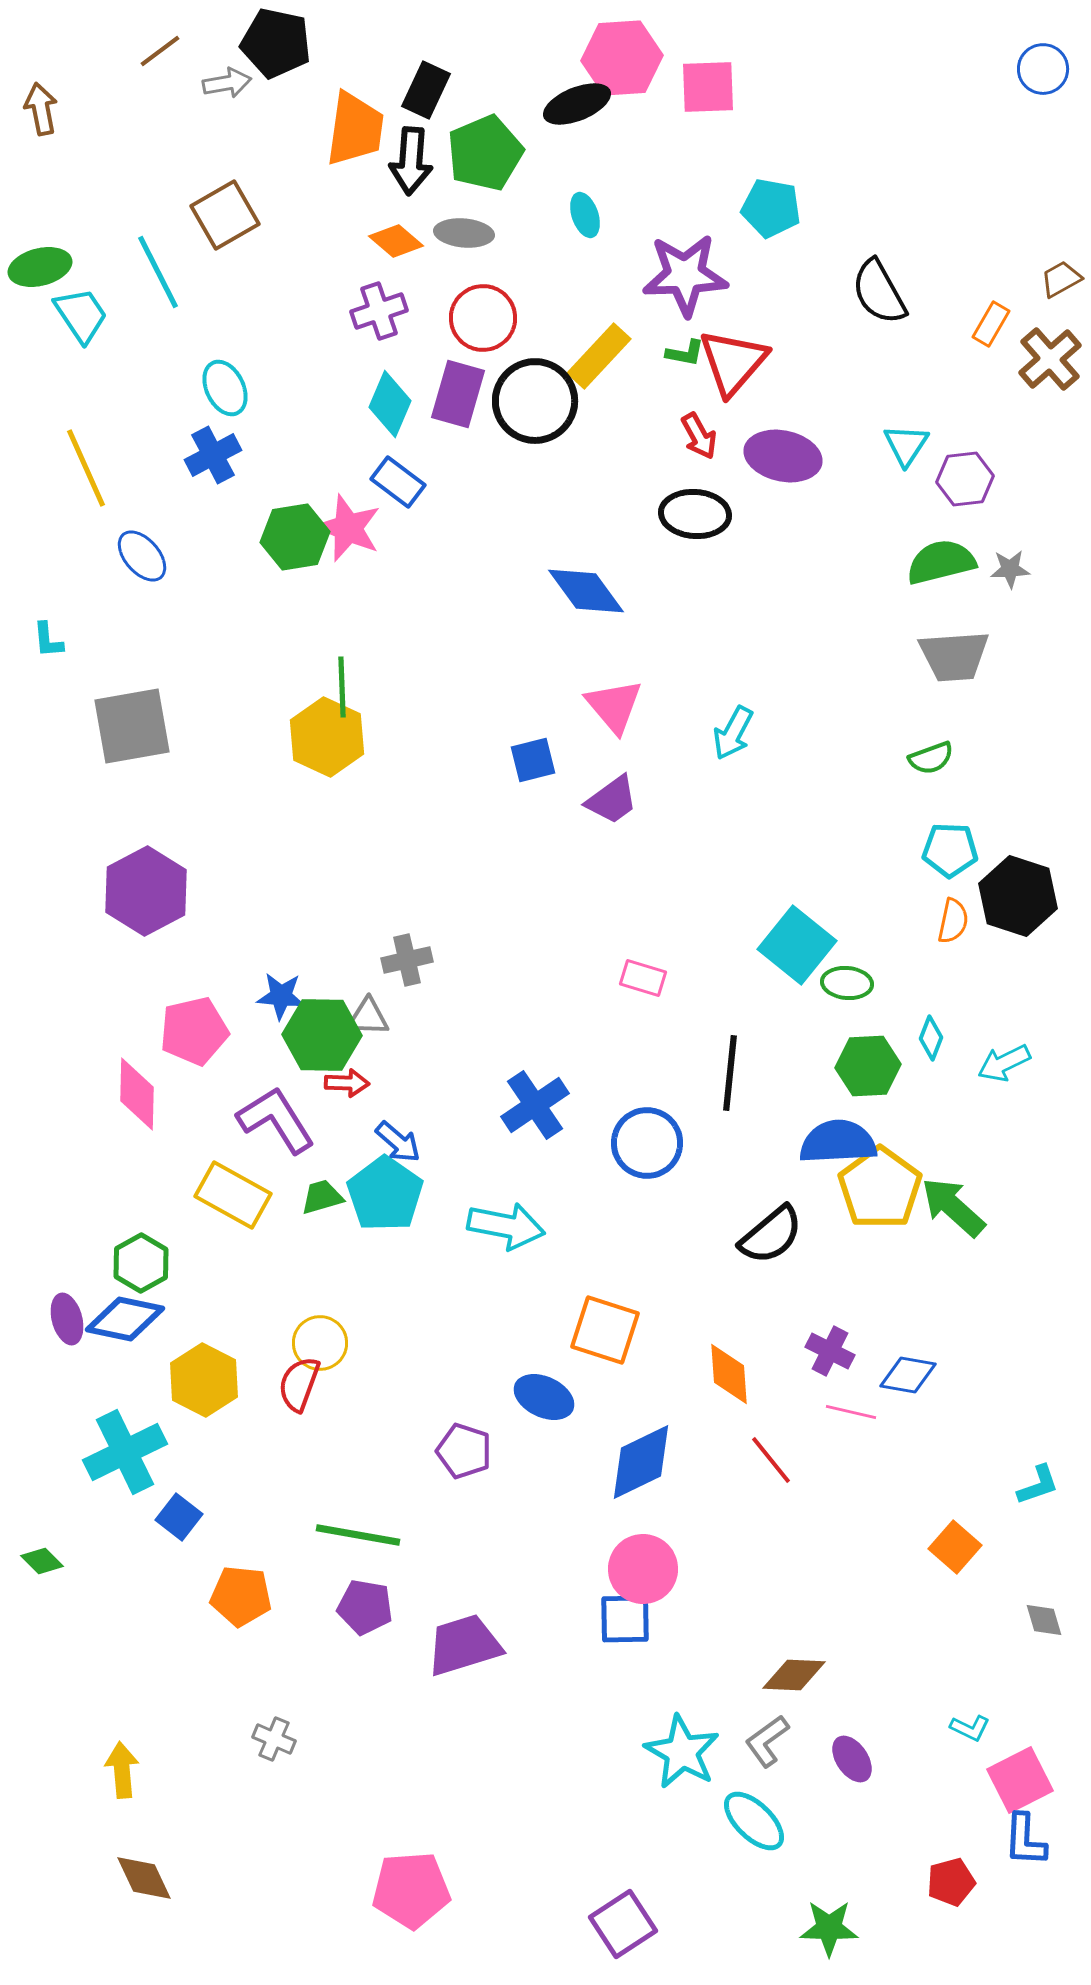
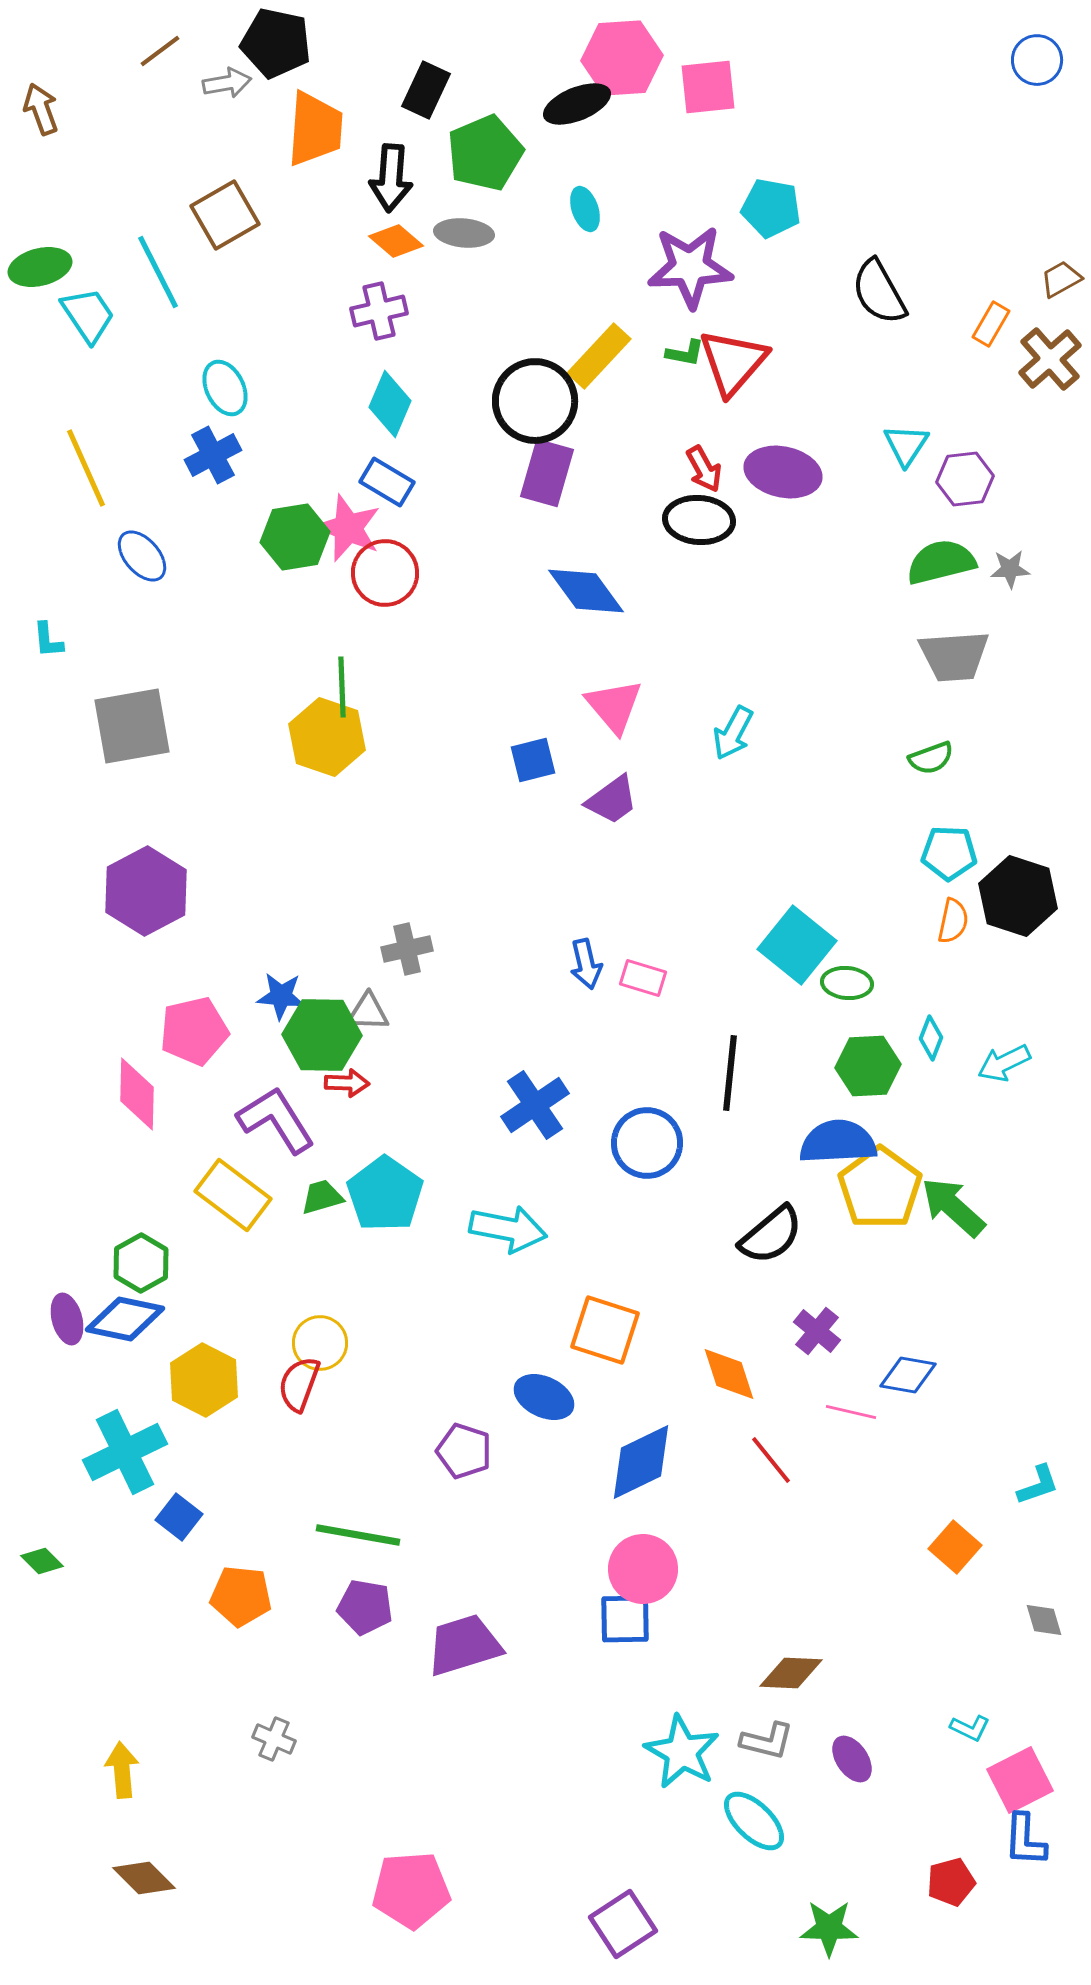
blue circle at (1043, 69): moved 6 px left, 9 px up
pink square at (708, 87): rotated 4 degrees counterclockwise
brown arrow at (41, 109): rotated 9 degrees counterclockwise
orange trapezoid at (355, 129): moved 40 px left; rotated 4 degrees counterclockwise
black arrow at (411, 161): moved 20 px left, 17 px down
cyan ellipse at (585, 215): moved 6 px up
purple star at (685, 275): moved 5 px right, 8 px up
purple cross at (379, 311): rotated 6 degrees clockwise
cyan trapezoid at (81, 315): moved 7 px right
red circle at (483, 318): moved 98 px left, 255 px down
purple rectangle at (458, 394): moved 89 px right, 79 px down
red arrow at (699, 436): moved 5 px right, 33 px down
purple ellipse at (783, 456): moved 16 px down
blue rectangle at (398, 482): moved 11 px left; rotated 6 degrees counterclockwise
black ellipse at (695, 514): moved 4 px right, 6 px down
yellow hexagon at (327, 737): rotated 6 degrees counterclockwise
cyan pentagon at (950, 850): moved 1 px left, 3 px down
gray cross at (407, 960): moved 11 px up
gray triangle at (368, 1017): moved 5 px up
blue arrow at (398, 1142): moved 188 px right, 178 px up; rotated 36 degrees clockwise
yellow rectangle at (233, 1195): rotated 8 degrees clockwise
cyan arrow at (506, 1226): moved 2 px right, 3 px down
purple cross at (830, 1351): moved 13 px left, 20 px up; rotated 12 degrees clockwise
orange diamond at (729, 1374): rotated 14 degrees counterclockwise
brown diamond at (794, 1675): moved 3 px left, 2 px up
gray L-shape at (767, 1741): rotated 130 degrees counterclockwise
brown diamond at (144, 1878): rotated 20 degrees counterclockwise
